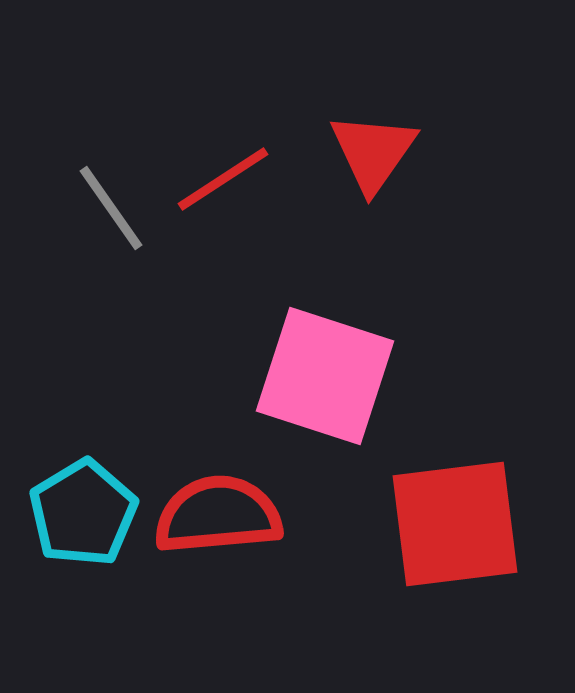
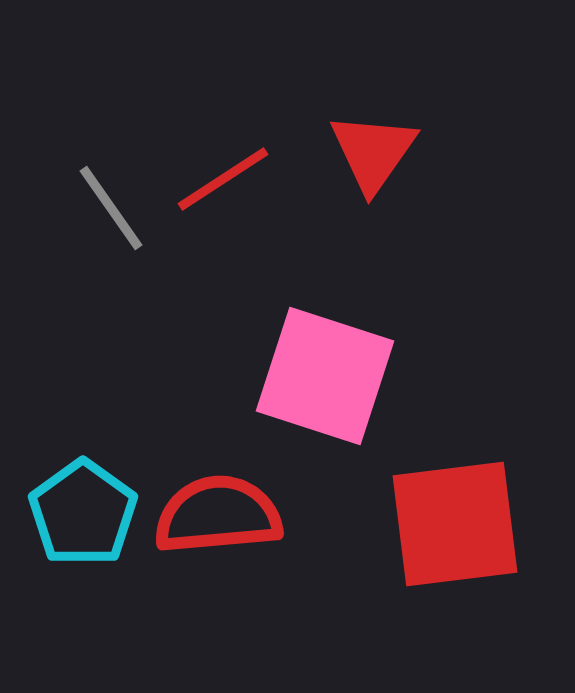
cyan pentagon: rotated 5 degrees counterclockwise
